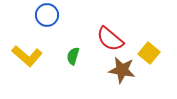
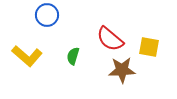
yellow square: moved 6 px up; rotated 30 degrees counterclockwise
brown star: rotated 12 degrees counterclockwise
